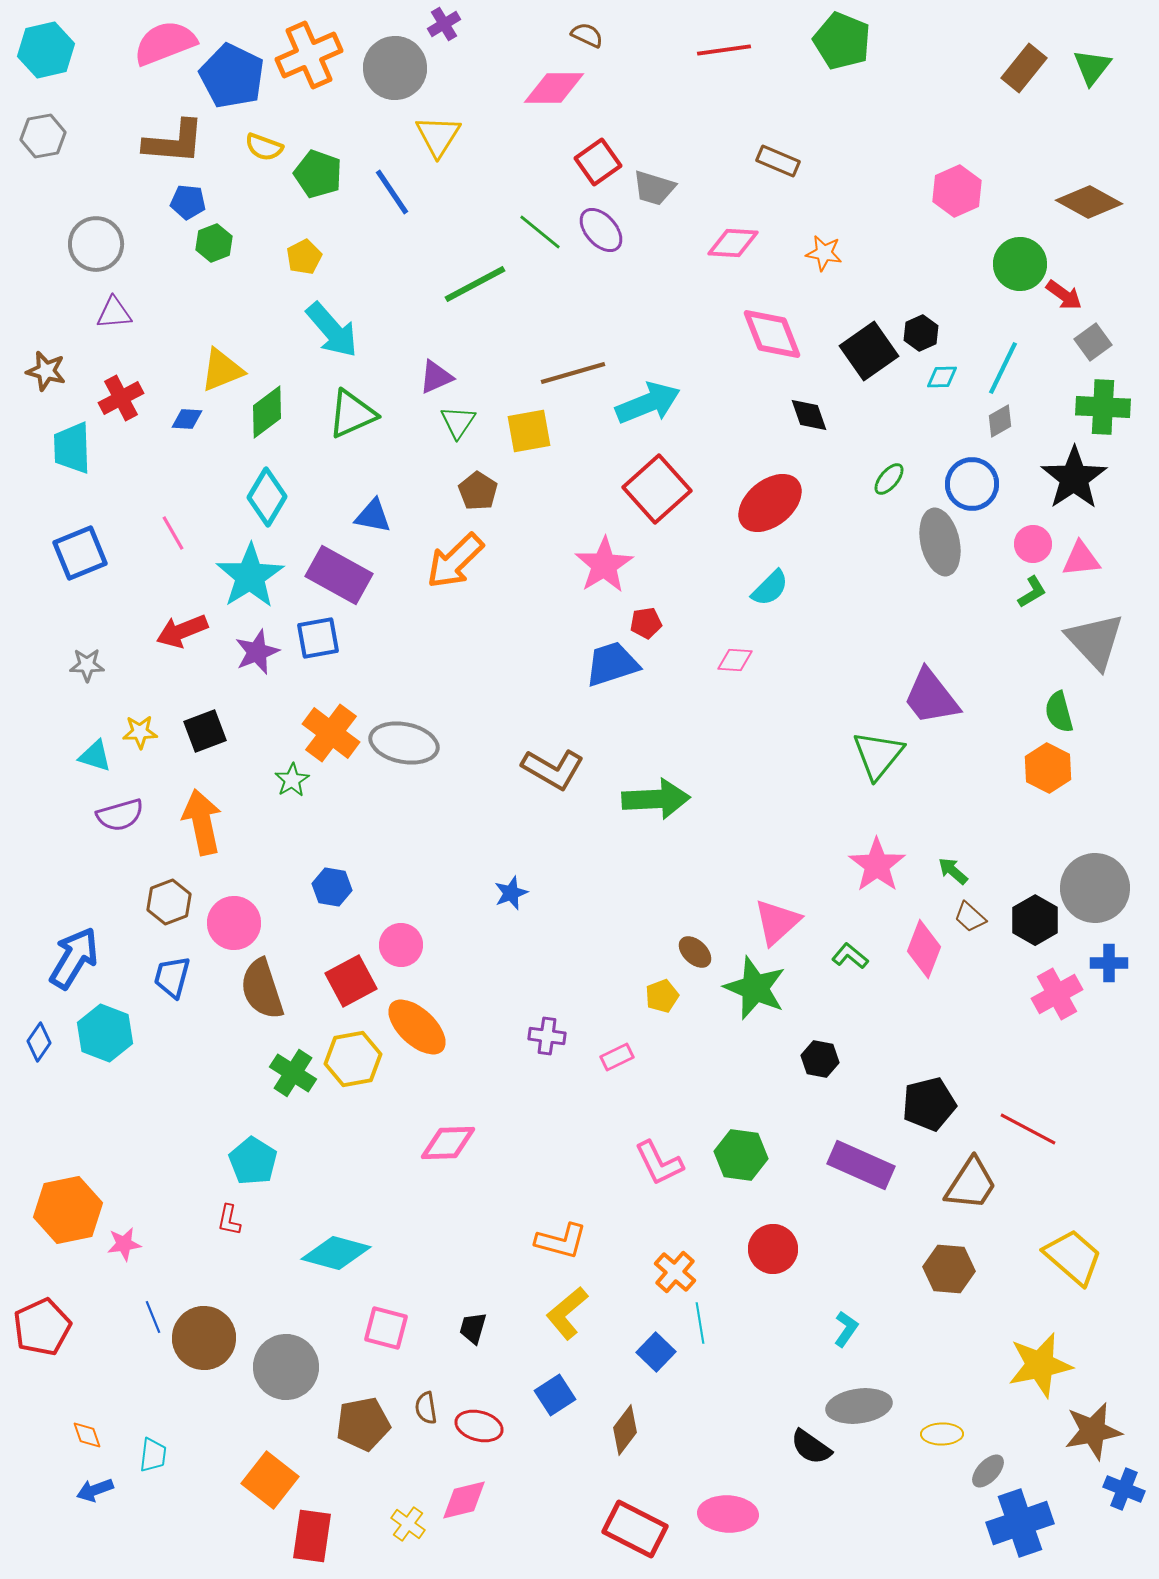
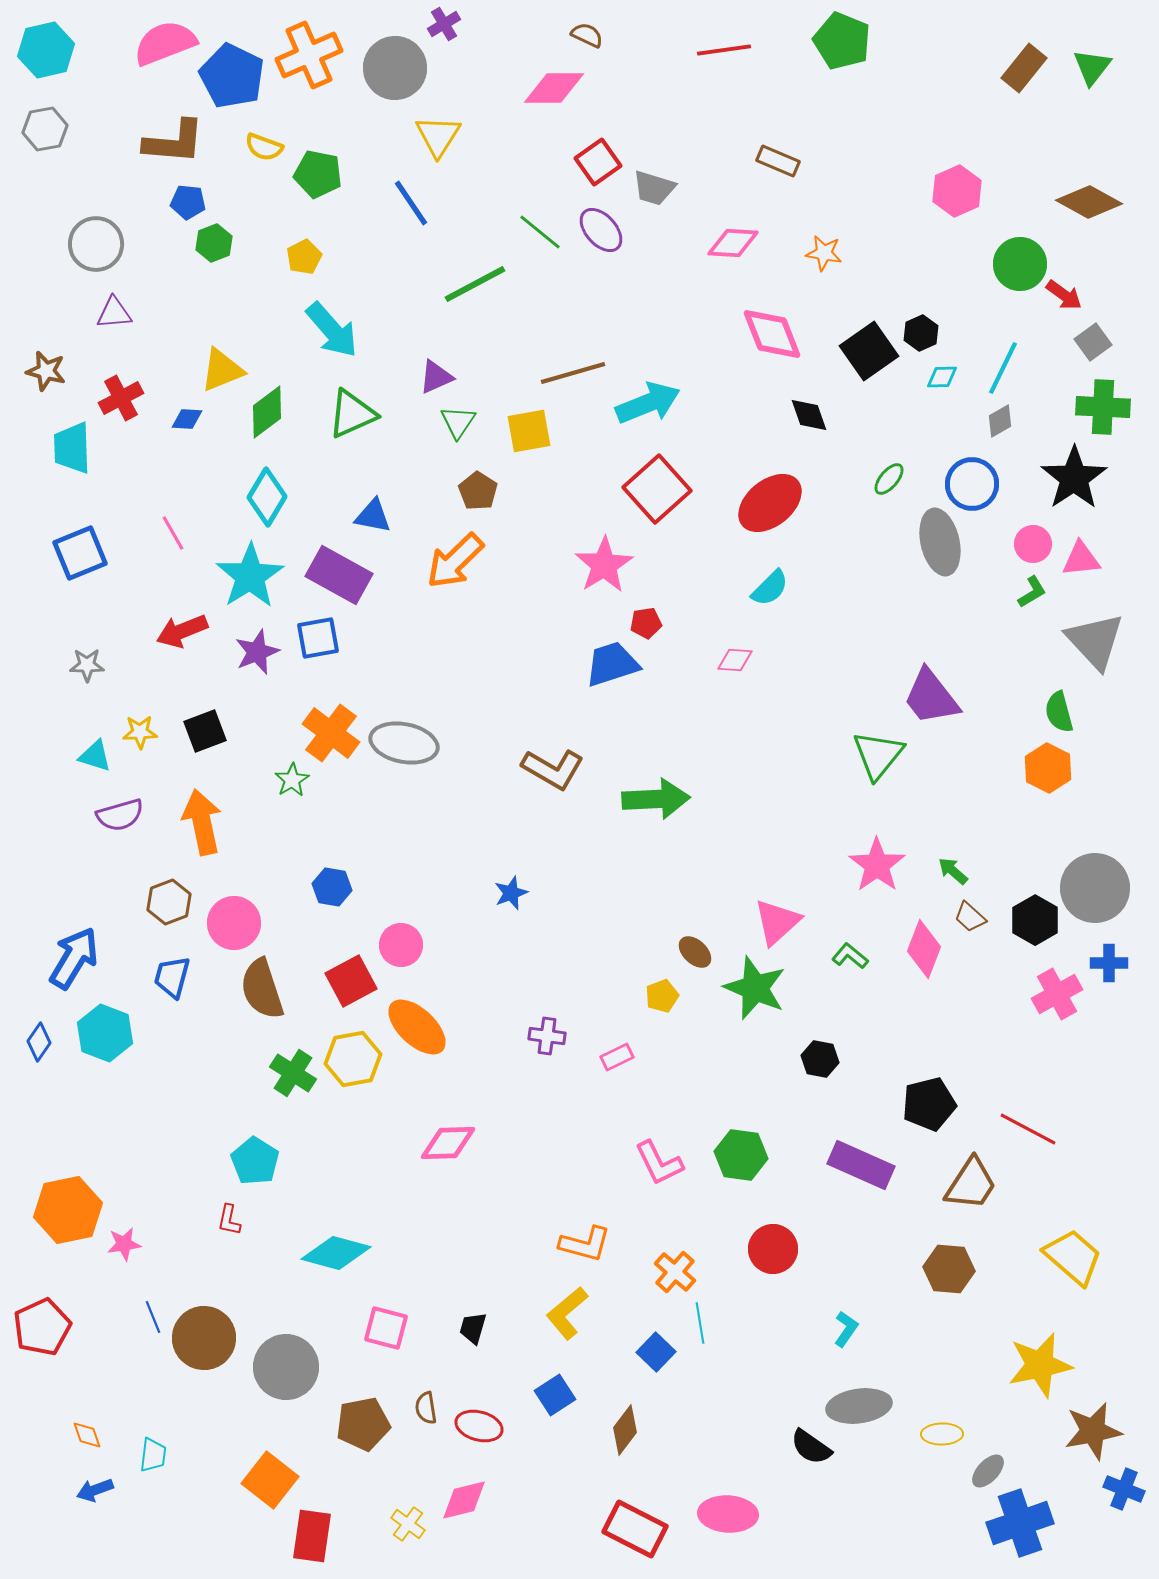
gray hexagon at (43, 136): moved 2 px right, 7 px up
green pentagon at (318, 174): rotated 9 degrees counterclockwise
blue line at (392, 192): moved 19 px right, 11 px down
cyan pentagon at (253, 1161): moved 2 px right
orange L-shape at (561, 1241): moved 24 px right, 3 px down
